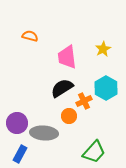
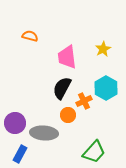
black semicircle: rotated 30 degrees counterclockwise
orange circle: moved 1 px left, 1 px up
purple circle: moved 2 px left
